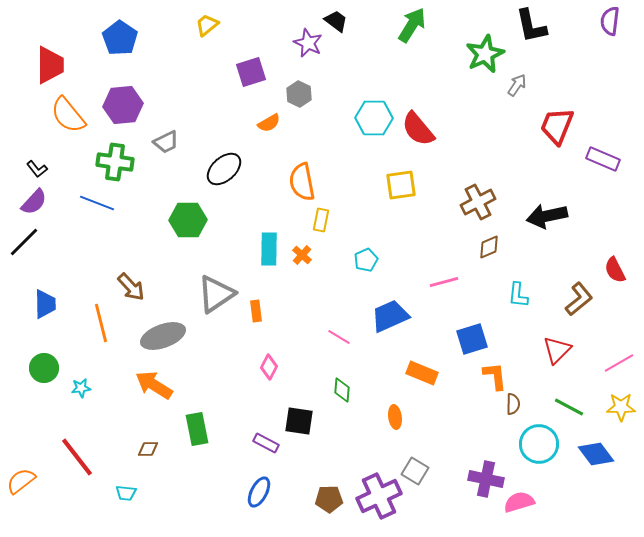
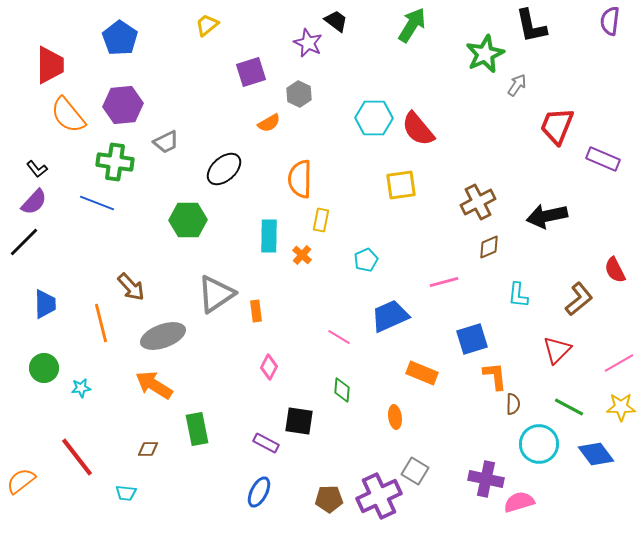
orange semicircle at (302, 182): moved 2 px left, 3 px up; rotated 12 degrees clockwise
cyan rectangle at (269, 249): moved 13 px up
